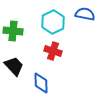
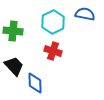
blue diamond: moved 6 px left
